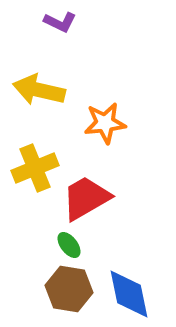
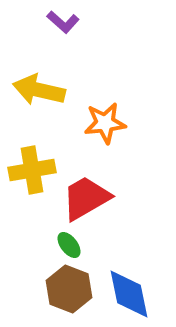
purple L-shape: moved 3 px right; rotated 16 degrees clockwise
yellow cross: moved 3 px left, 2 px down; rotated 12 degrees clockwise
brown hexagon: rotated 12 degrees clockwise
